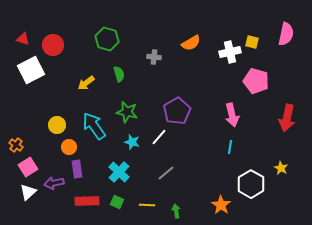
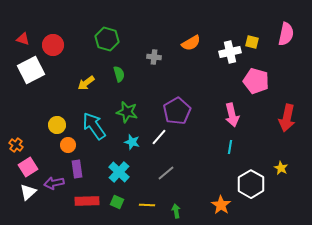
orange circle: moved 1 px left, 2 px up
